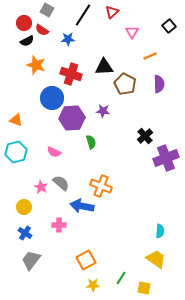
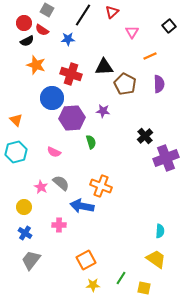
orange triangle: rotated 24 degrees clockwise
